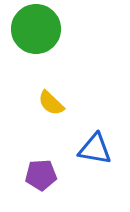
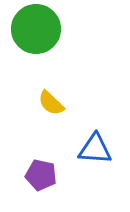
blue triangle: rotated 6 degrees counterclockwise
purple pentagon: rotated 16 degrees clockwise
